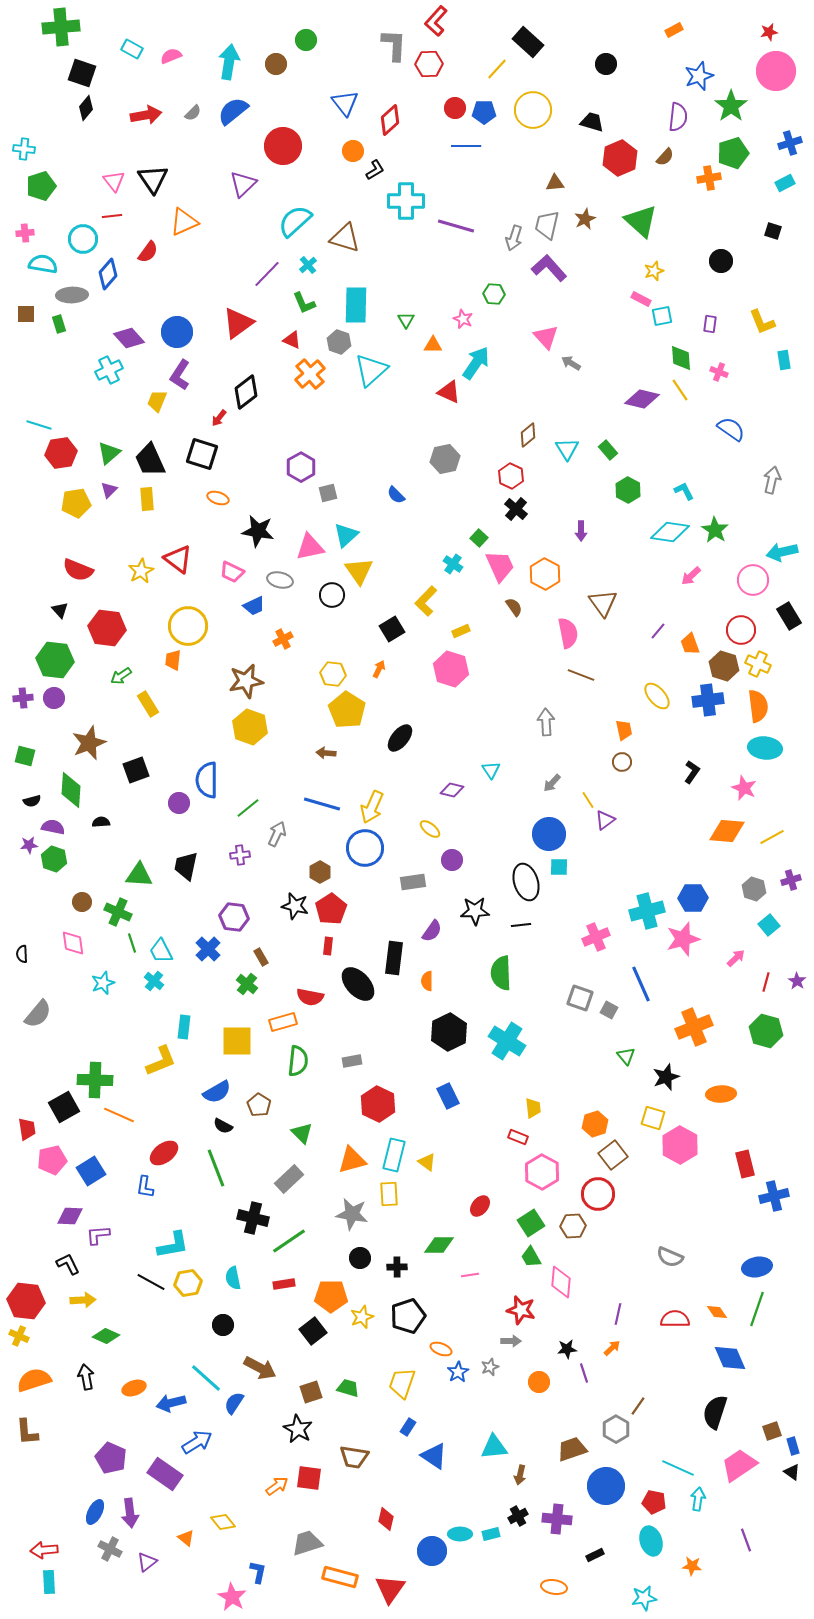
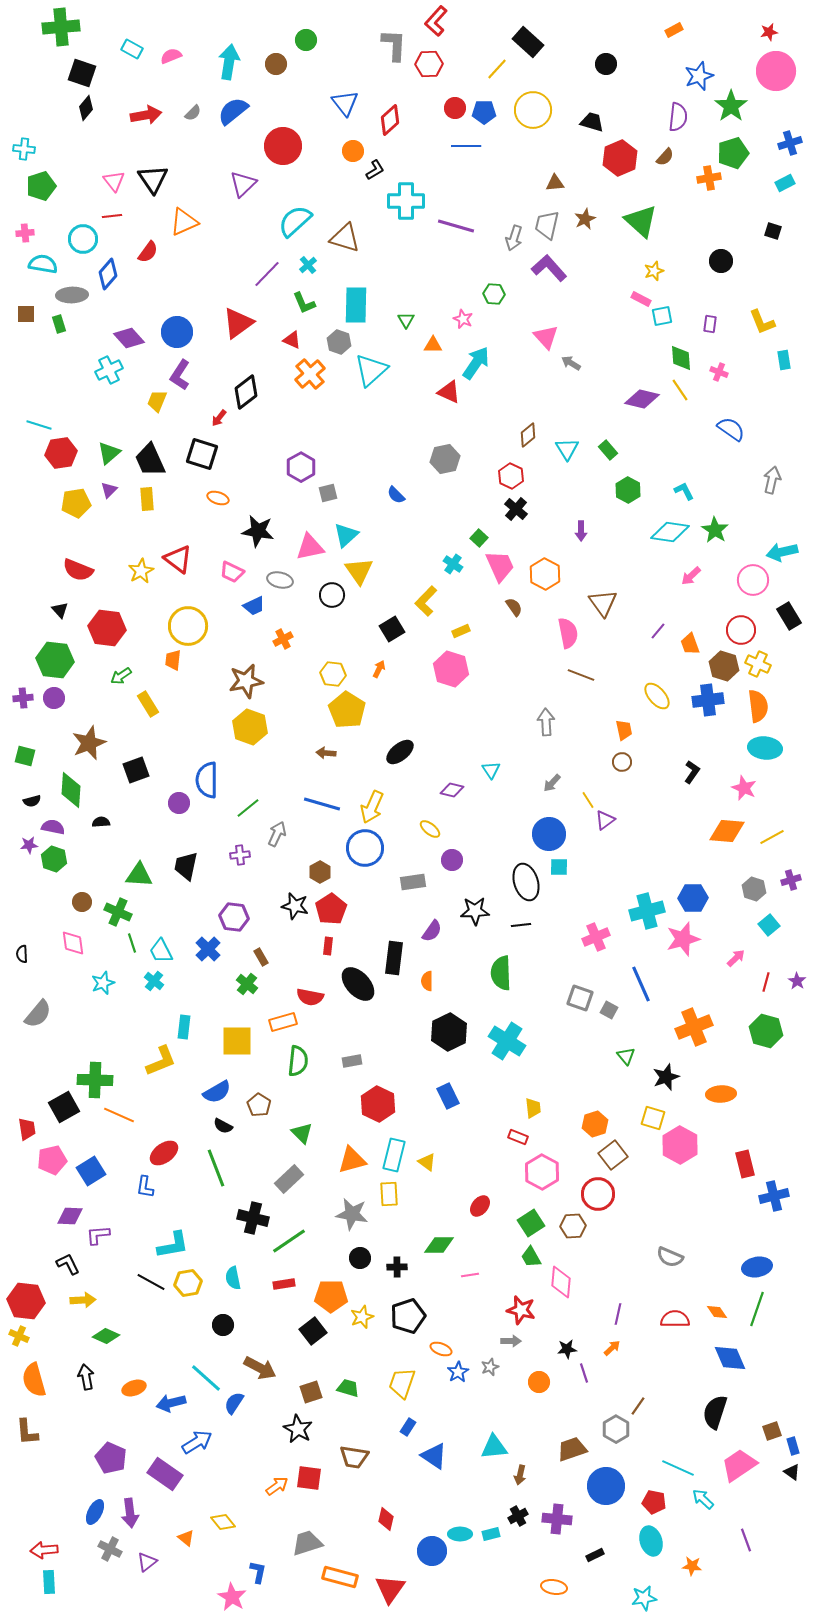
black ellipse at (400, 738): moved 14 px down; rotated 12 degrees clockwise
orange semicircle at (34, 1380): rotated 88 degrees counterclockwise
cyan arrow at (698, 1499): moved 5 px right; rotated 55 degrees counterclockwise
